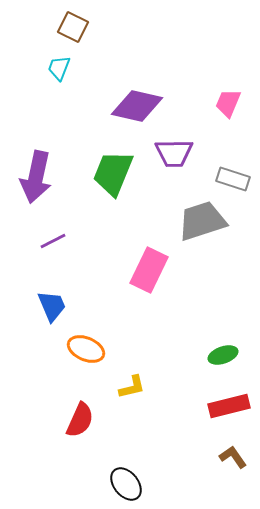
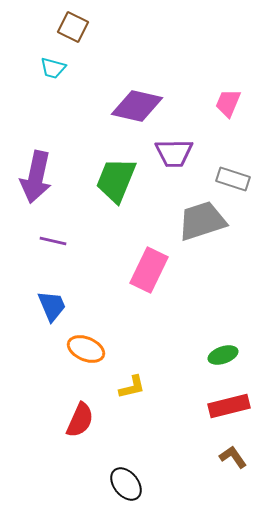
cyan trapezoid: moved 6 px left; rotated 96 degrees counterclockwise
green trapezoid: moved 3 px right, 7 px down
purple line: rotated 40 degrees clockwise
